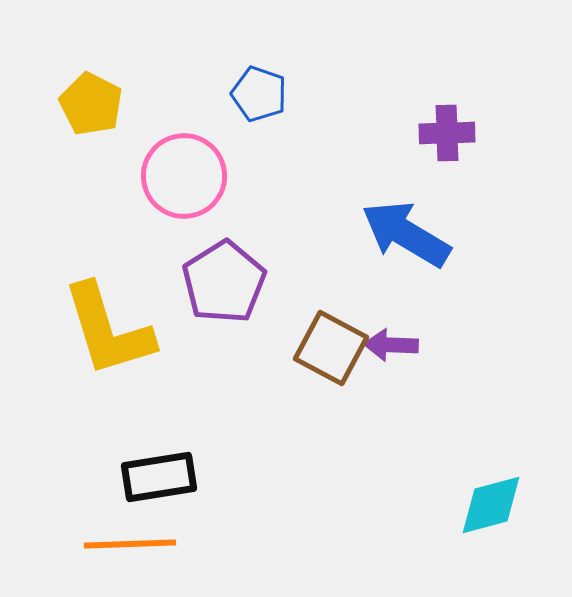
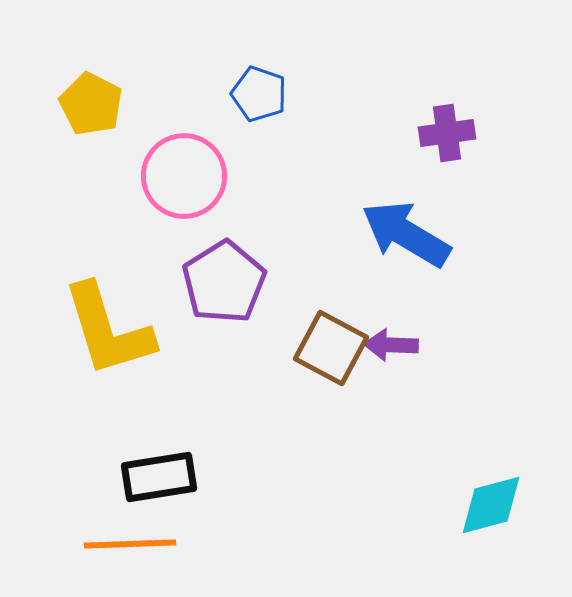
purple cross: rotated 6 degrees counterclockwise
